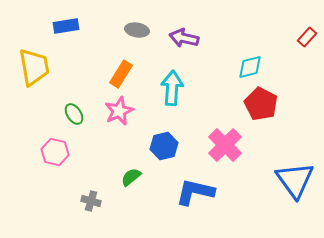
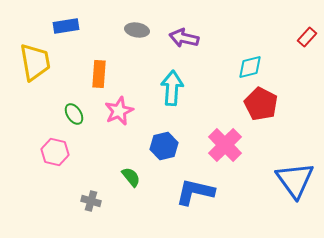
yellow trapezoid: moved 1 px right, 5 px up
orange rectangle: moved 22 px left; rotated 28 degrees counterclockwise
green semicircle: rotated 90 degrees clockwise
